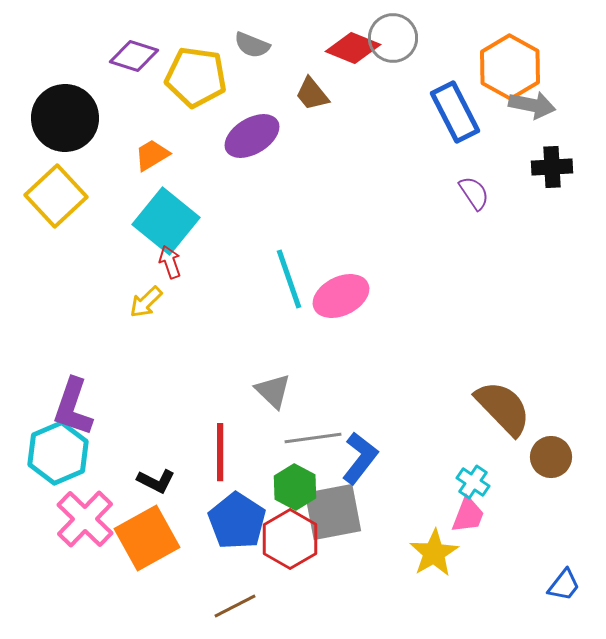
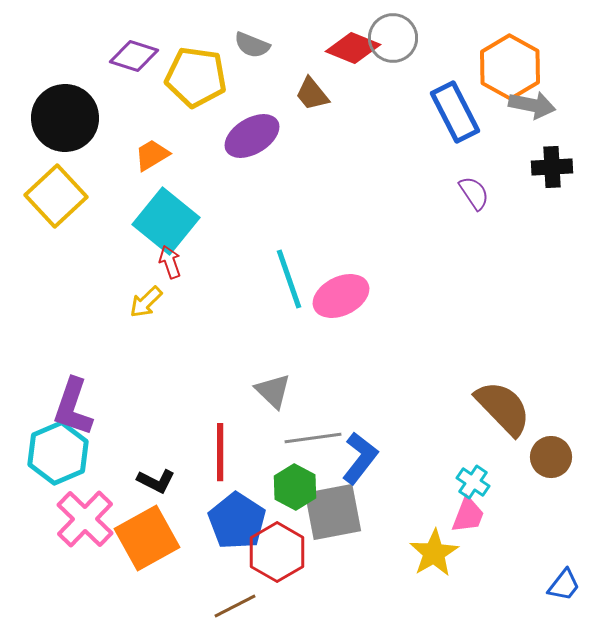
red hexagon: moved 13 px left, 13 px down
